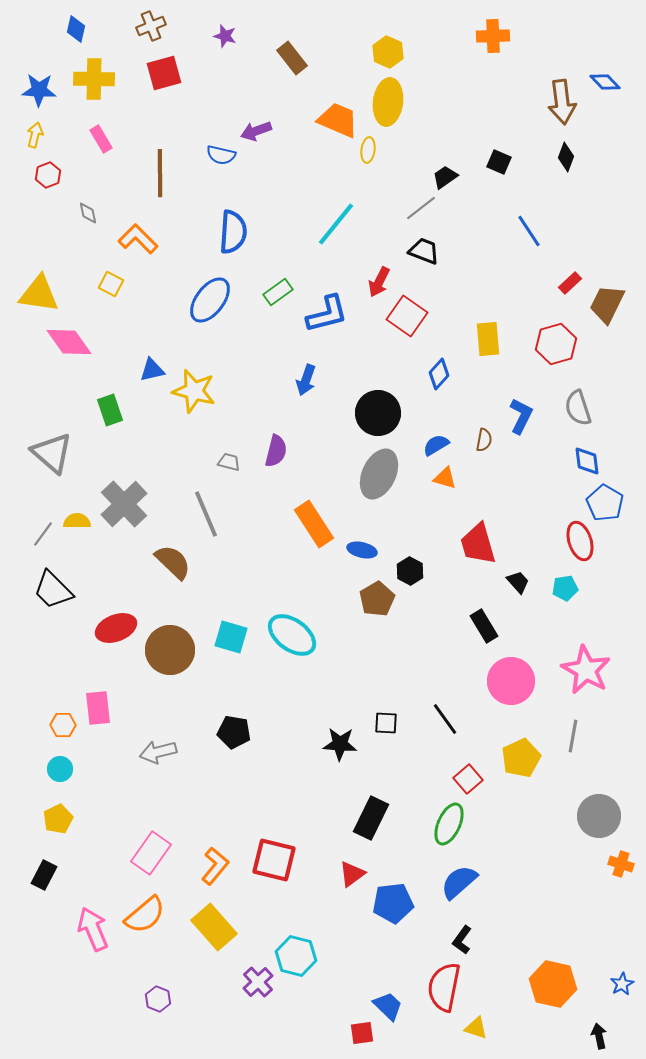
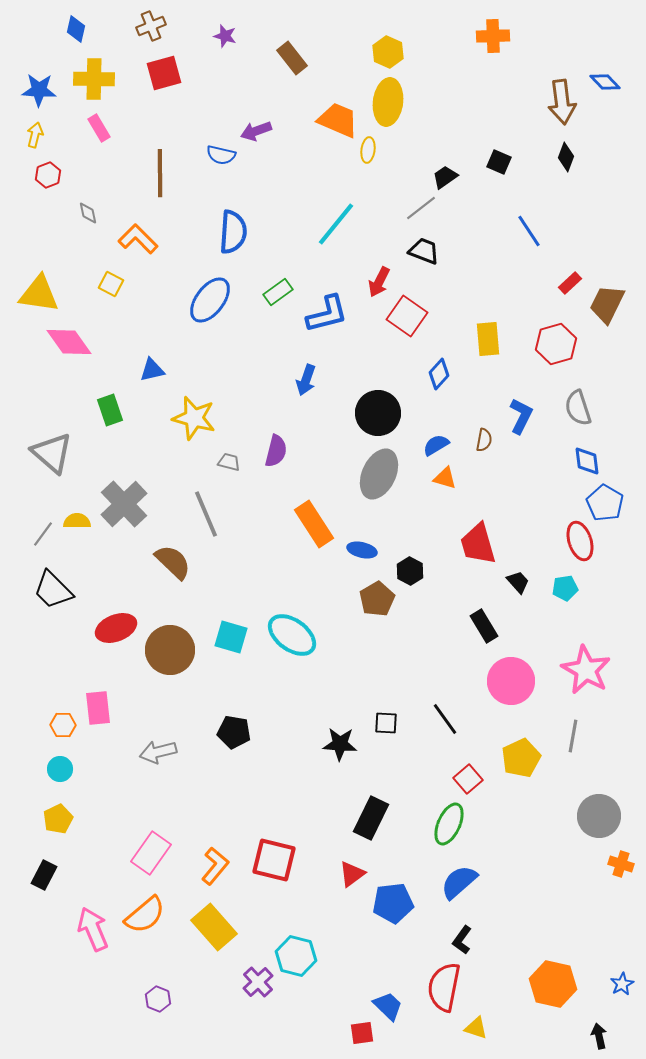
pink rectangle at (101, 139): moved 2 px left, 11 px up
yellow star at (194, 391): moved 27 px down
